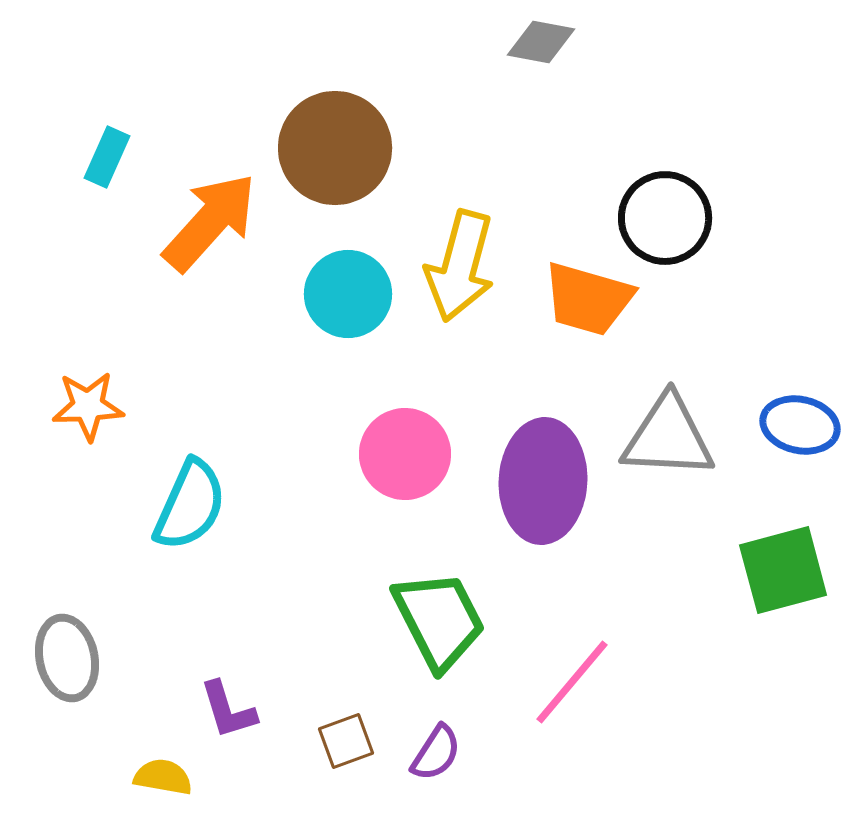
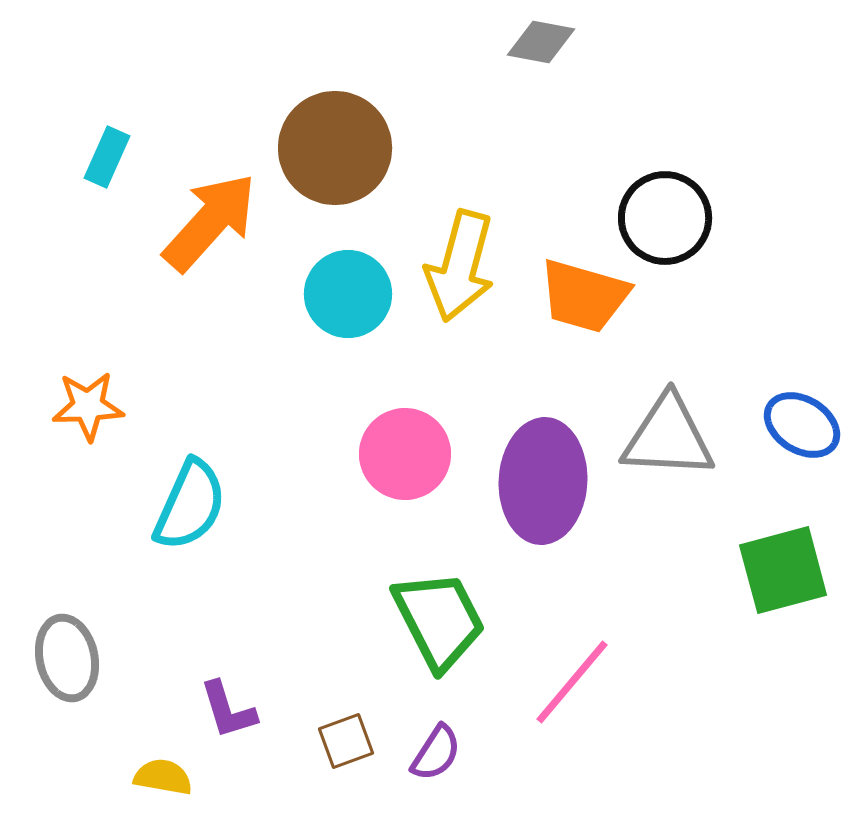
orange trapezoid: moved 4 px left, 3 px up
blue ellipse: moved 2 px right; rotated 20 degrees clockwise
